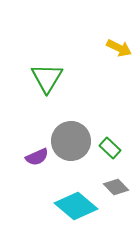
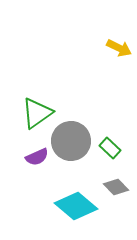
green triangle: moved 10 px left, 35 px down; rotated 24 degrees clockwise
